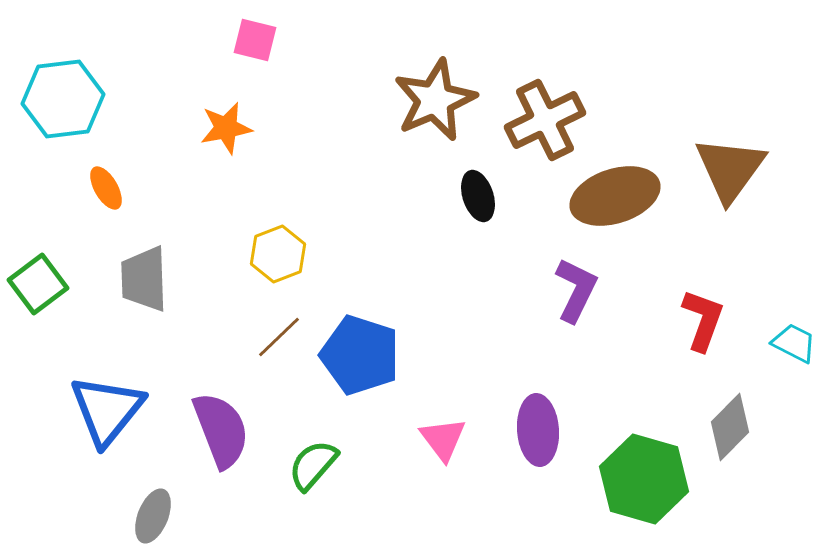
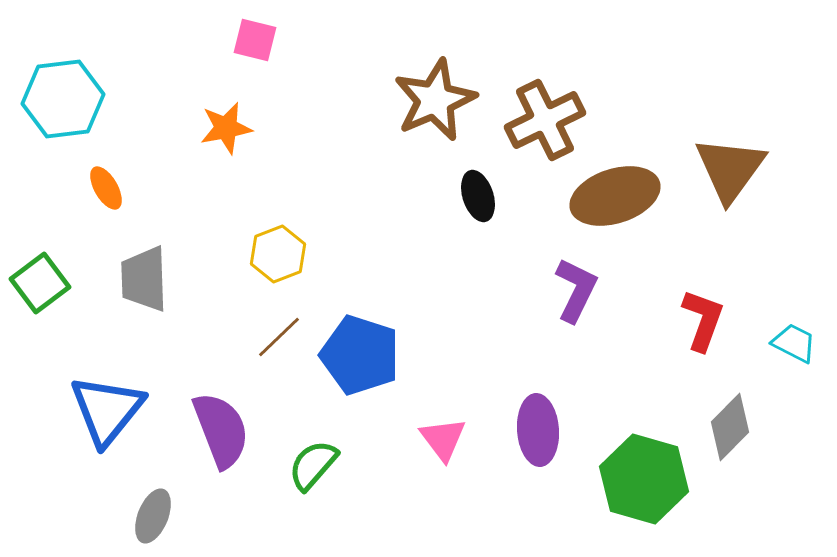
green square: moved 2 px right, 1 px up
